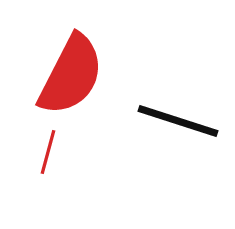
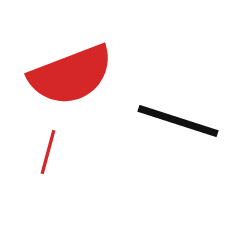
red semicircle: rotated 42 degrees clockwise
